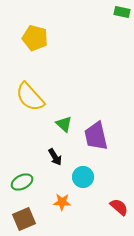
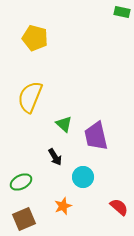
yellow semicircle: rotated 64 degrees clockwise
green ellipse: moved 1 px left
orange star: moved 1 px right, 4 px down; rotated 24 degrees counterclockwise
